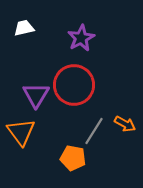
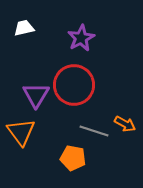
gray line: rotated 76 degrees clockwise
